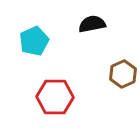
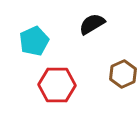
black semicircle: rotated 20 degrees counterclockwise
red hexagon: moved 2 px right, 12 px up
